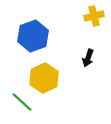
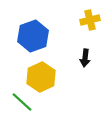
yellow cross: moved 4 px left, 4 px down
black arrow: moved 3 px left; rotated 12 degrees counterclockwise
yellow hexagon: moved 3 px left, 1 px up
